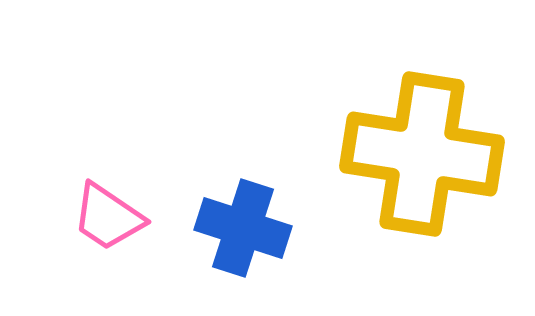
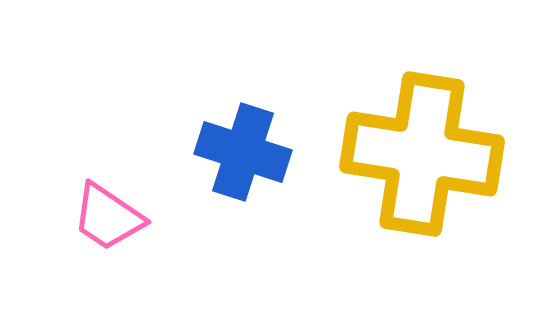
blue cross: moved 76 px up
